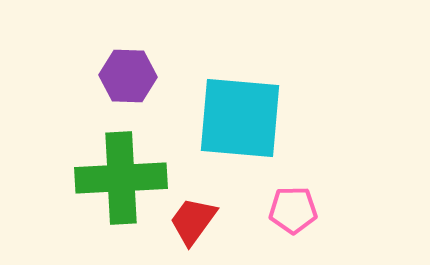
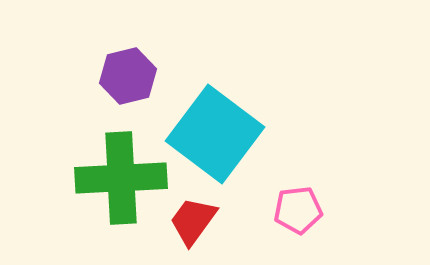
purple hexagon: rotated 16 degrees counterclockwise
cyan square: moved 25 px left, 16 px down; rotated 32 degrees clockwise
pink pentagon: moved 5 px right; rotated 6 degrees counterclockwise
